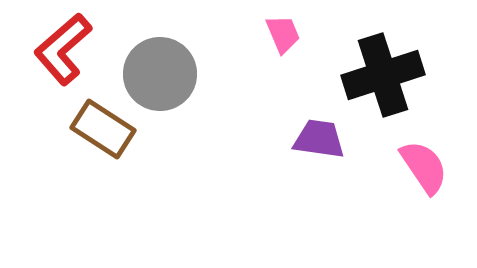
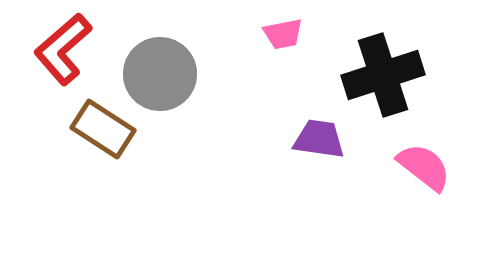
pink trapezoid: rotated 102 degrees clockwise
pink semicircle: rotated 18 degrees counterclockwise
